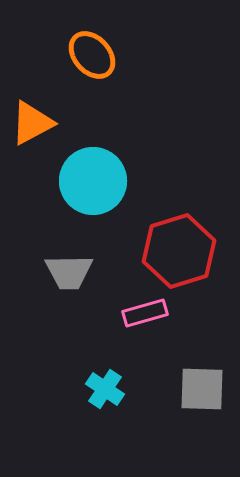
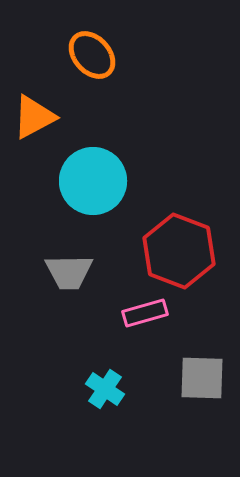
orange triangle: moved 2 px right, 6 px up
red hexagon: rotated 22 degrees counterclockwise
gray square: moved 11 px up
